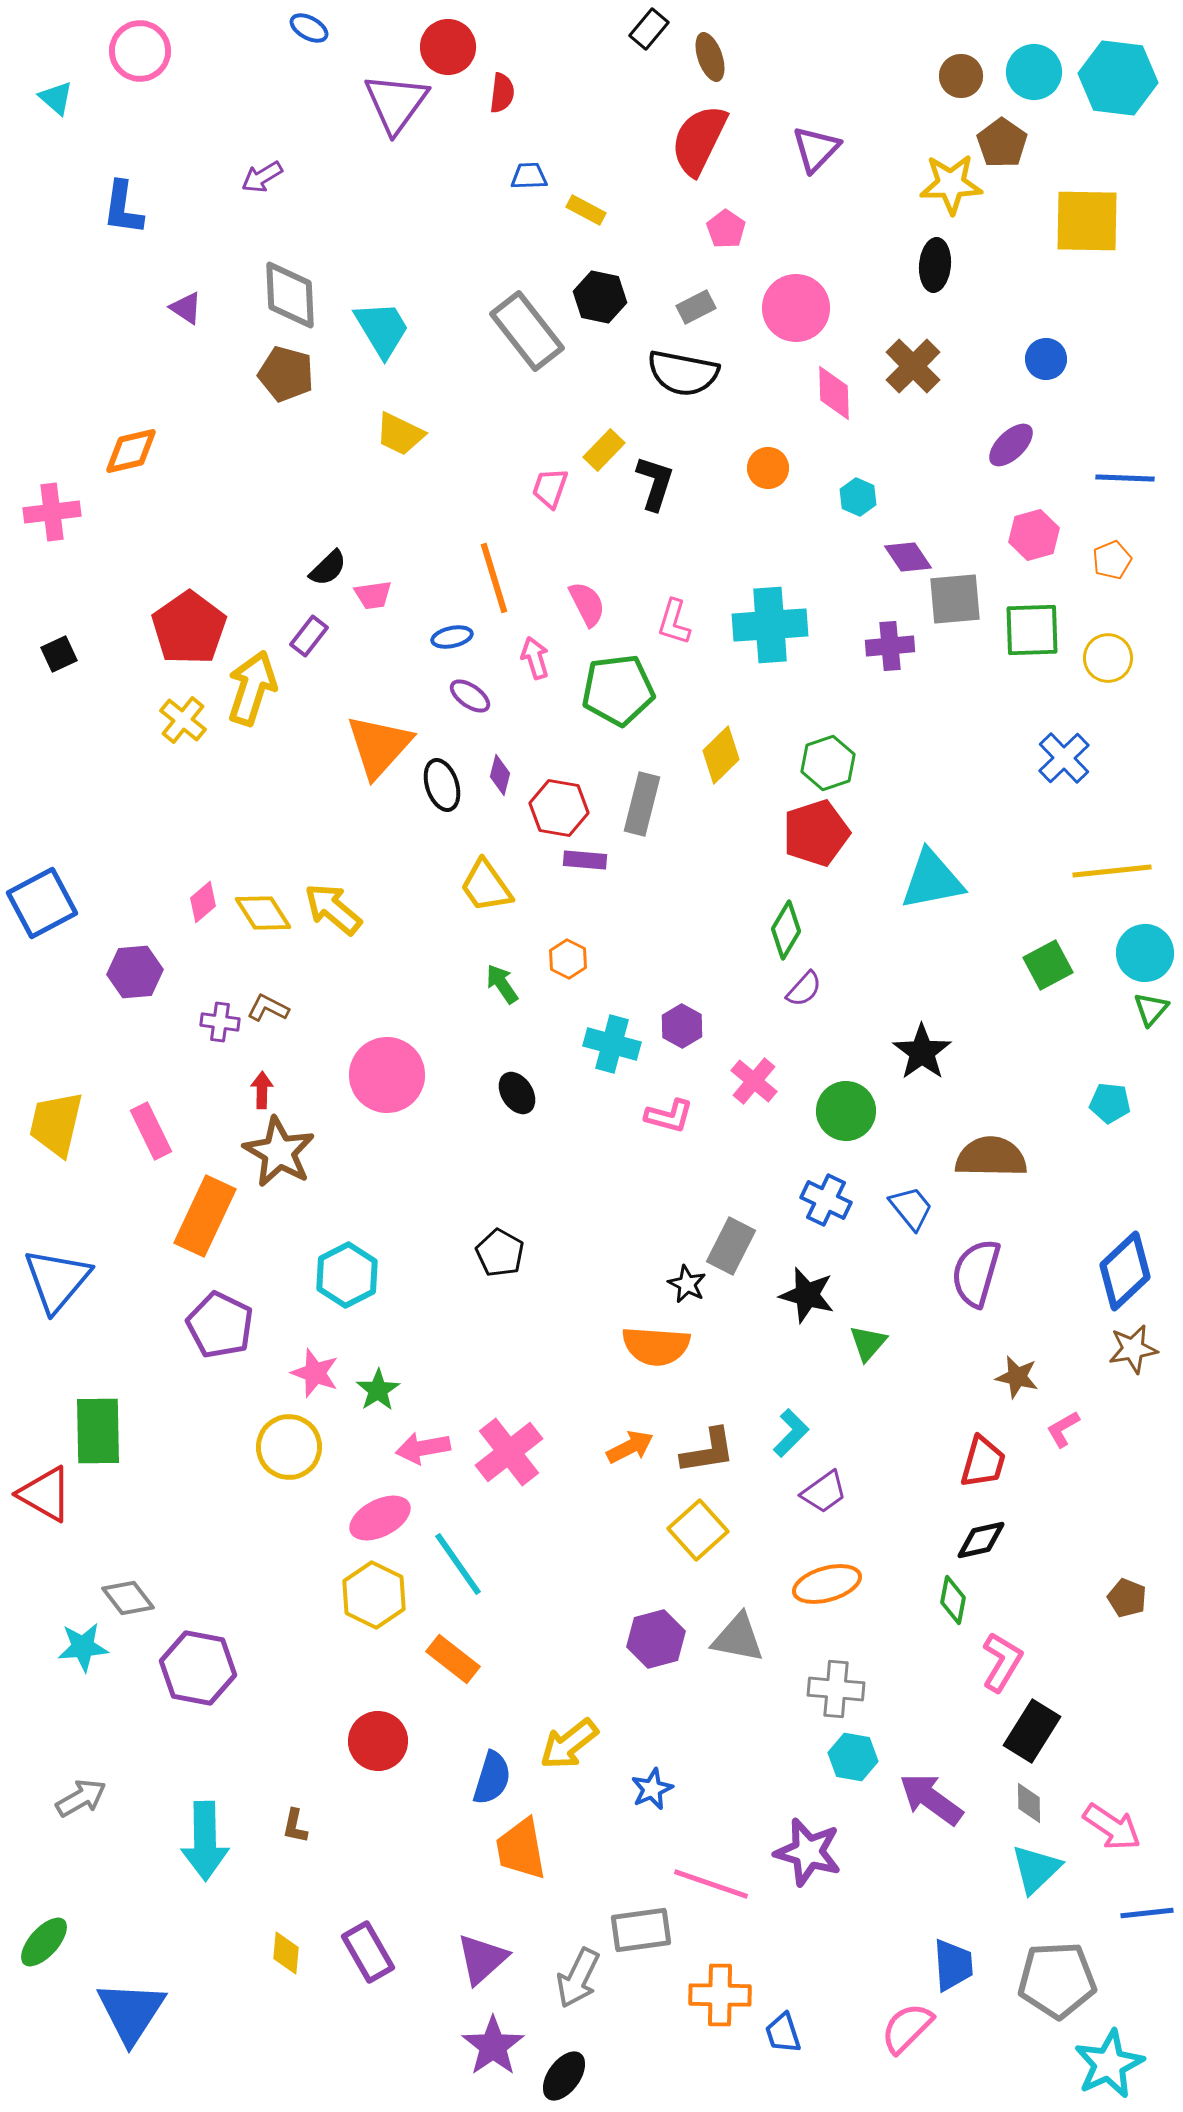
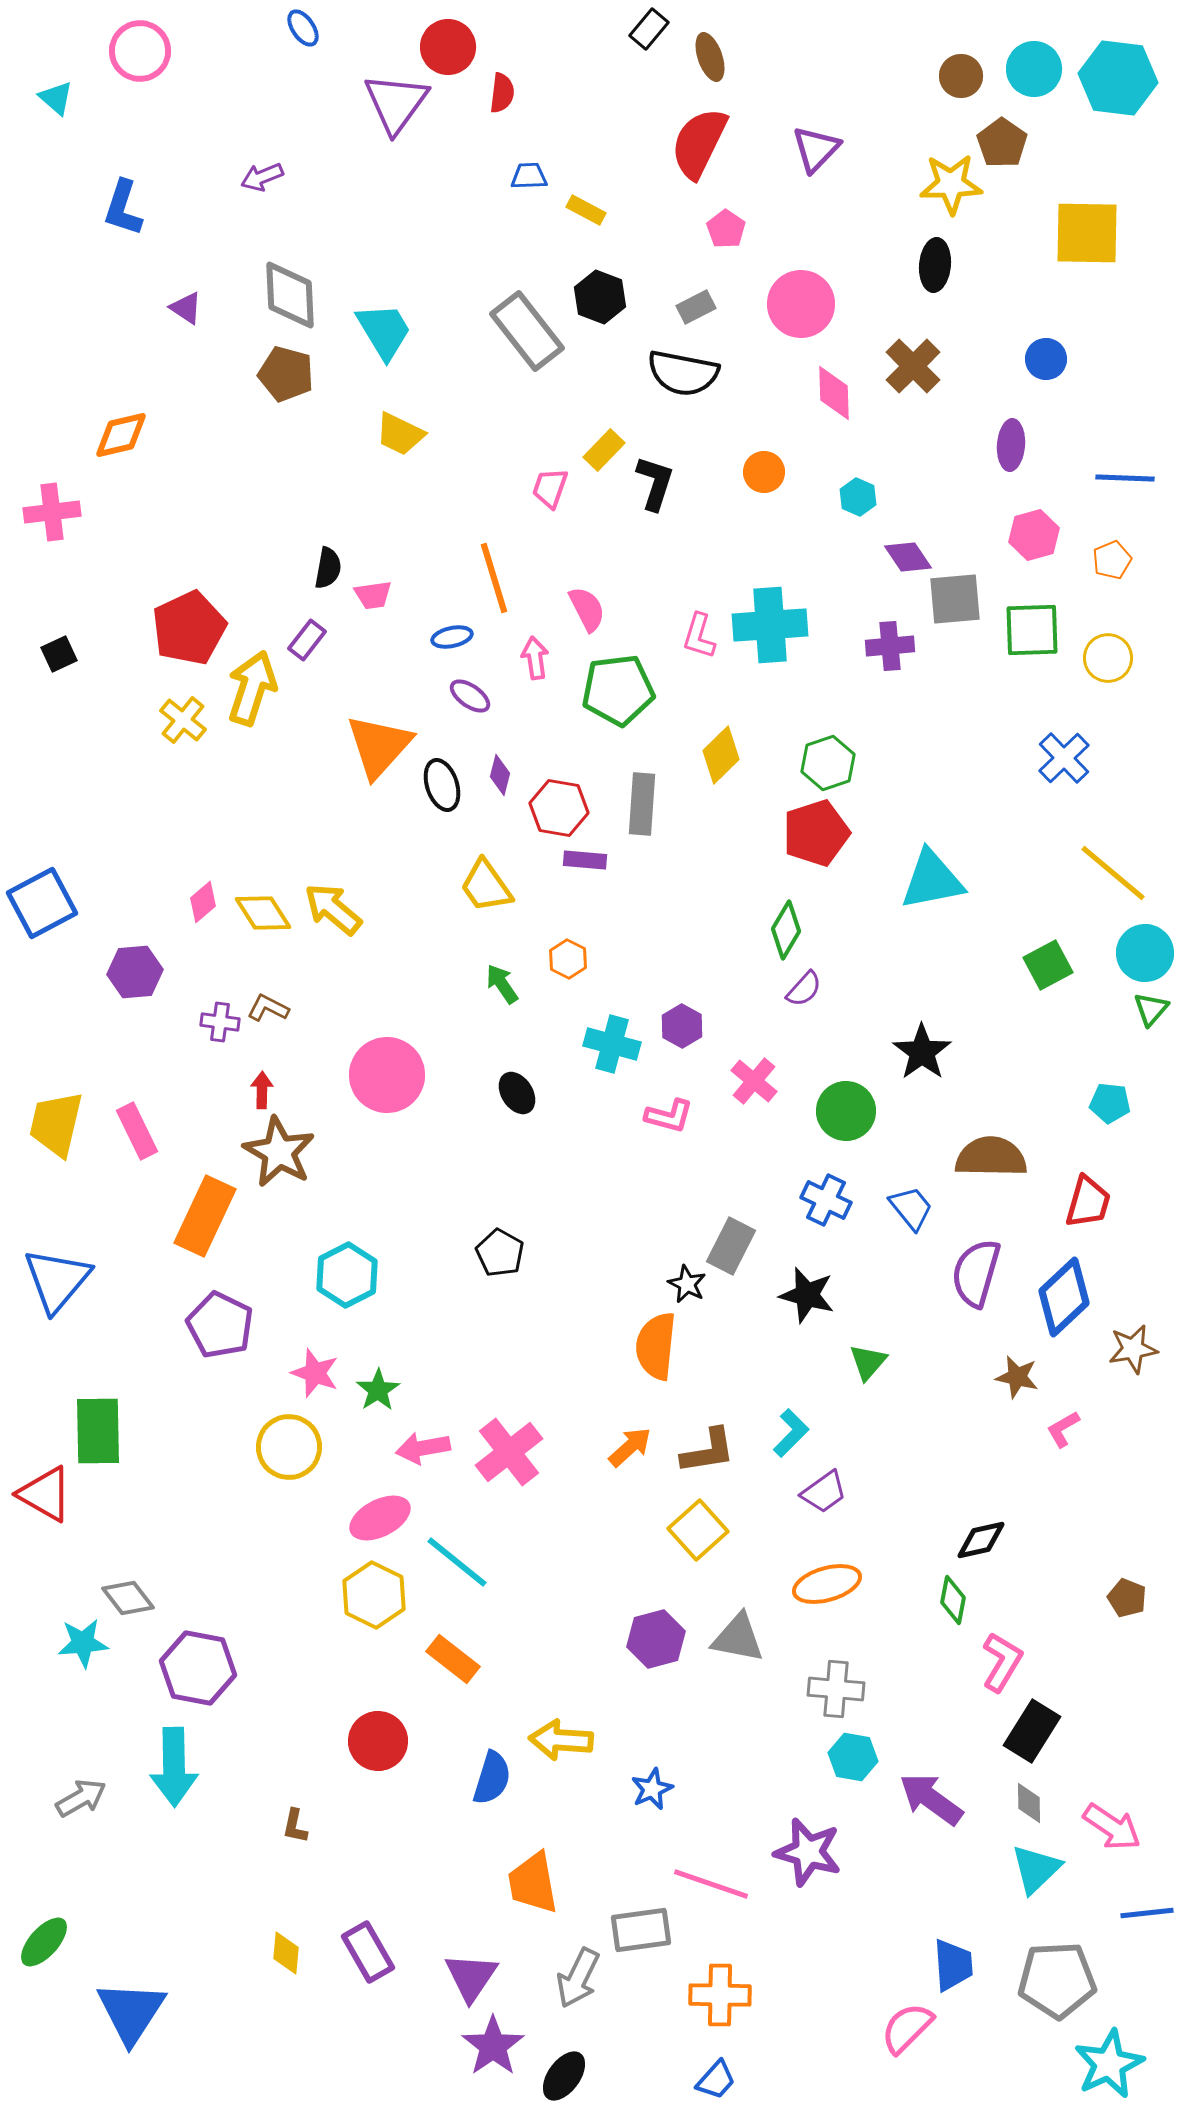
blue ellipse at (309, 28): moved 6 px left; rotated 27 degrees clockwise
cyan circle at (1034, 72): moved 3 px up
red semicircle at (699, 140): moved 3 px down
purple arrow at (262, 177): rotated 9 degrees clockwise
blue L-shape at (123, 208): rotated 10 degrees clockwise
yellow square at (1087, 221): moved 12 px down
black hexagon at (600, 297): rotated 9 degrees clockwise
pink circle at (796, 308): moved 5 px right, 4 px up
cyan trapezoid at (382, 329): moved 2 px right, 2 px down
purple ellipse at (1011, 445): rotated 42 degrees counterclockwise
orange diamond at (131, 451): moved 10 px left, 16 px up
orange circle at (768, 468): moved 4 px left, 4 px down
black semicircle at (328, 568): rotated 36 degrees counterclockwise
pink semicircle at (587, 604): moved 5 px down
pink L-shape at (674, 622): moved 25 px right, 14 px down
red pentagon at (189, 628): rotated 10 degrees clockwise
purple rectangle at (309, 636): moved 2 px left, 4 px down
pink arrow at (535, 658): rotated 9 degrees clockwise
gray rectangle at (642, 804): rotated 10 degrees counterclockwise
yellow line at (1112, 871): moved 1 px right, 2 px down; rotated 46 degrees clockwise
pink rectangle at (151, 1131): moved 14 px left
blue diamond at (1125, 1271): moved 61 px left, 26 px down
green triangle at (868, 1343): moved 19 px down
orange semicircle at (656, 1346): rotated 92 degrees clockwise
orange arrow at (630, 1447): rotated 15 degrees counterclockwise
red trapezoid at (983, 1462): moved 105 px right, 260 px up
cyan line at (458, 1564): moved 1 px left, 2 px up; rotated 16 degrees counterclockwise
cyan star at (83, 1647): moved 4 px up
yellow arrow at (569, 1744): moved 8 px left, 4 px up; rotated 42 degrees clockwise
cyan arrow at (205, 1841): moved 31 px left, 74 px up
orange trapezoid at (521, 1849): moved 12 px right, 34 px down
purple triangle at (482, 1959): moved 11 px left, 18 px down; rotated 14 degrees counterclockwise
blue trapezoid at (783, 2033): moved 67 px left, 47 px down; rotated 120 degrees counterclockwise
